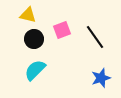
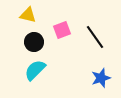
black circle: moved 3 px down
